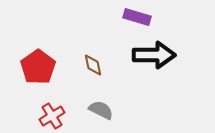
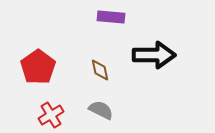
purple rectangle: moved 26 px left; rotated 12 degrees counterclockwise
brown diamond: moved 7 px right, 5 px down
red cross: moved 1 px left, 1 px up
